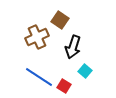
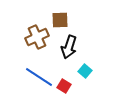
brown square: rotated 36 degrees counterclockwise
black arrow: moved 4 px left
